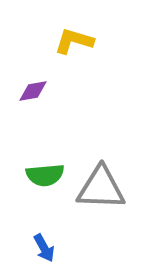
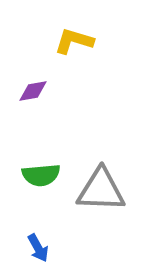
green semicircle: moved 4 px left
gray triangle: moved 2 px down
blue arrow: moved 6 px left
